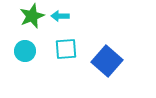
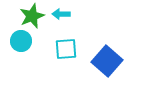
cyan arrow: moved 1 px right, 2 px up
cyan circle: moved 4 px left, 10 px up
